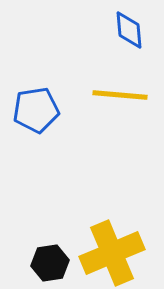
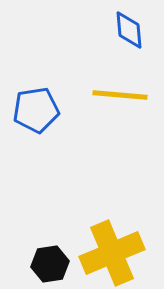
black hexagon: moved 1 px down
